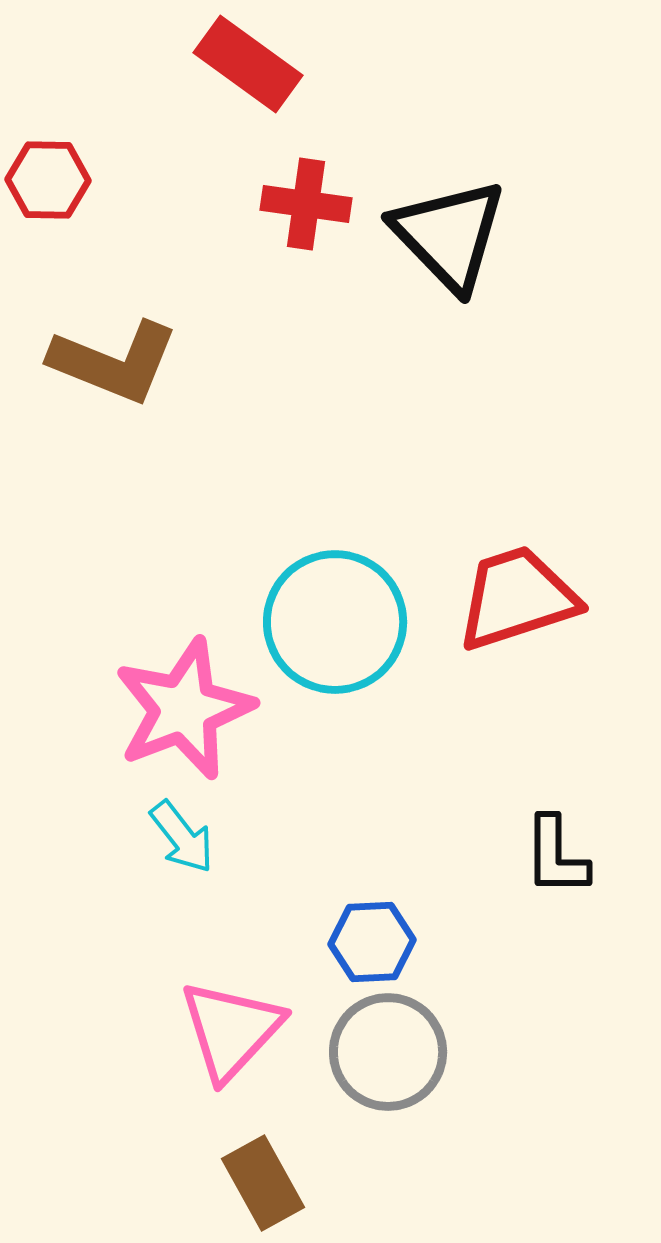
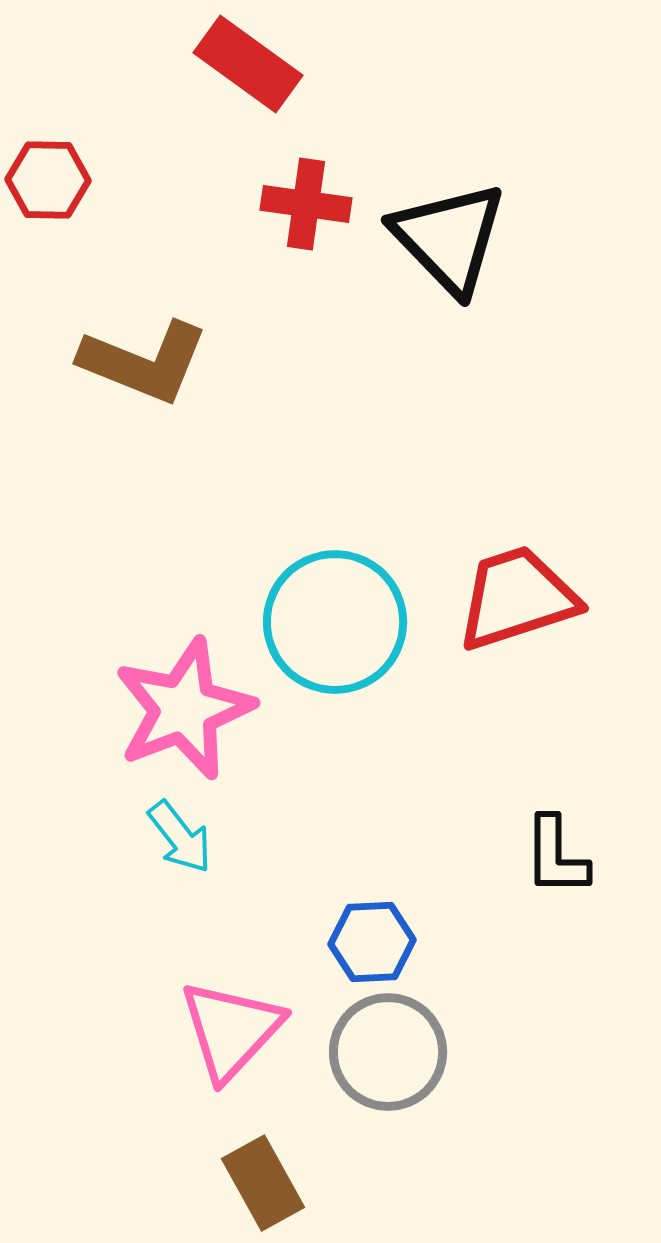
black triangle: moved 3 px down
brown L-shape: moved 30 px right
cyan arrow: moved 2 px left
